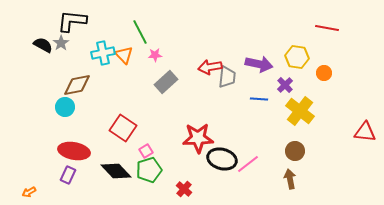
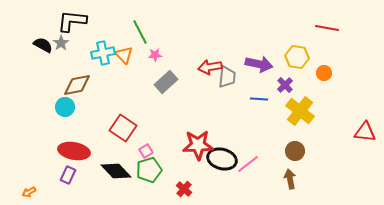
red star: moved 7 px down
